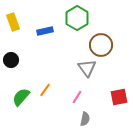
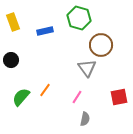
green hexagon: moved 2 px right; rotated 15 degrees counterclockwise
